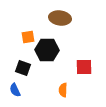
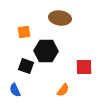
orange square: moved 4 px left, 5 px up
black hexagon: moved 1 px left, 1 px down
black square: moved 3 px right, 2 px up
orange semicircle: rotated 144 degrees counterclockwise
